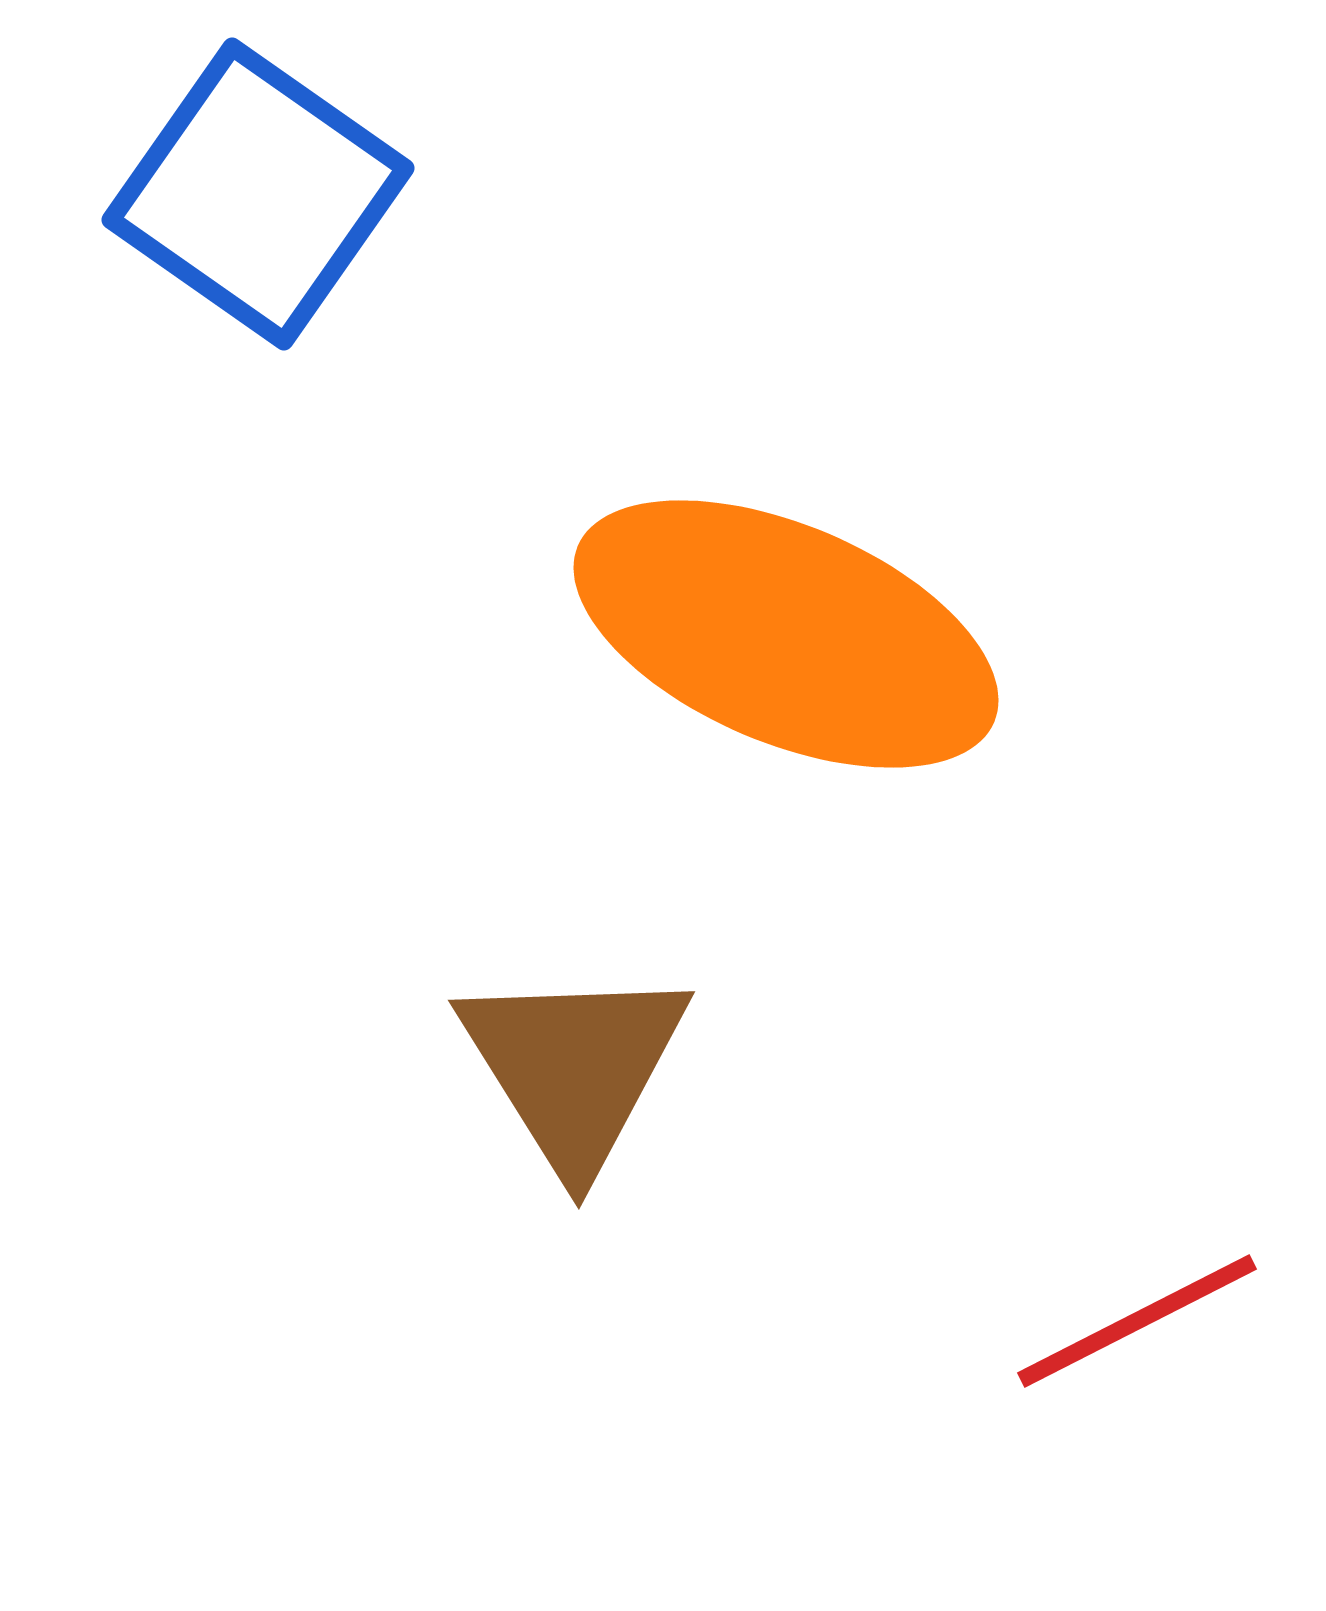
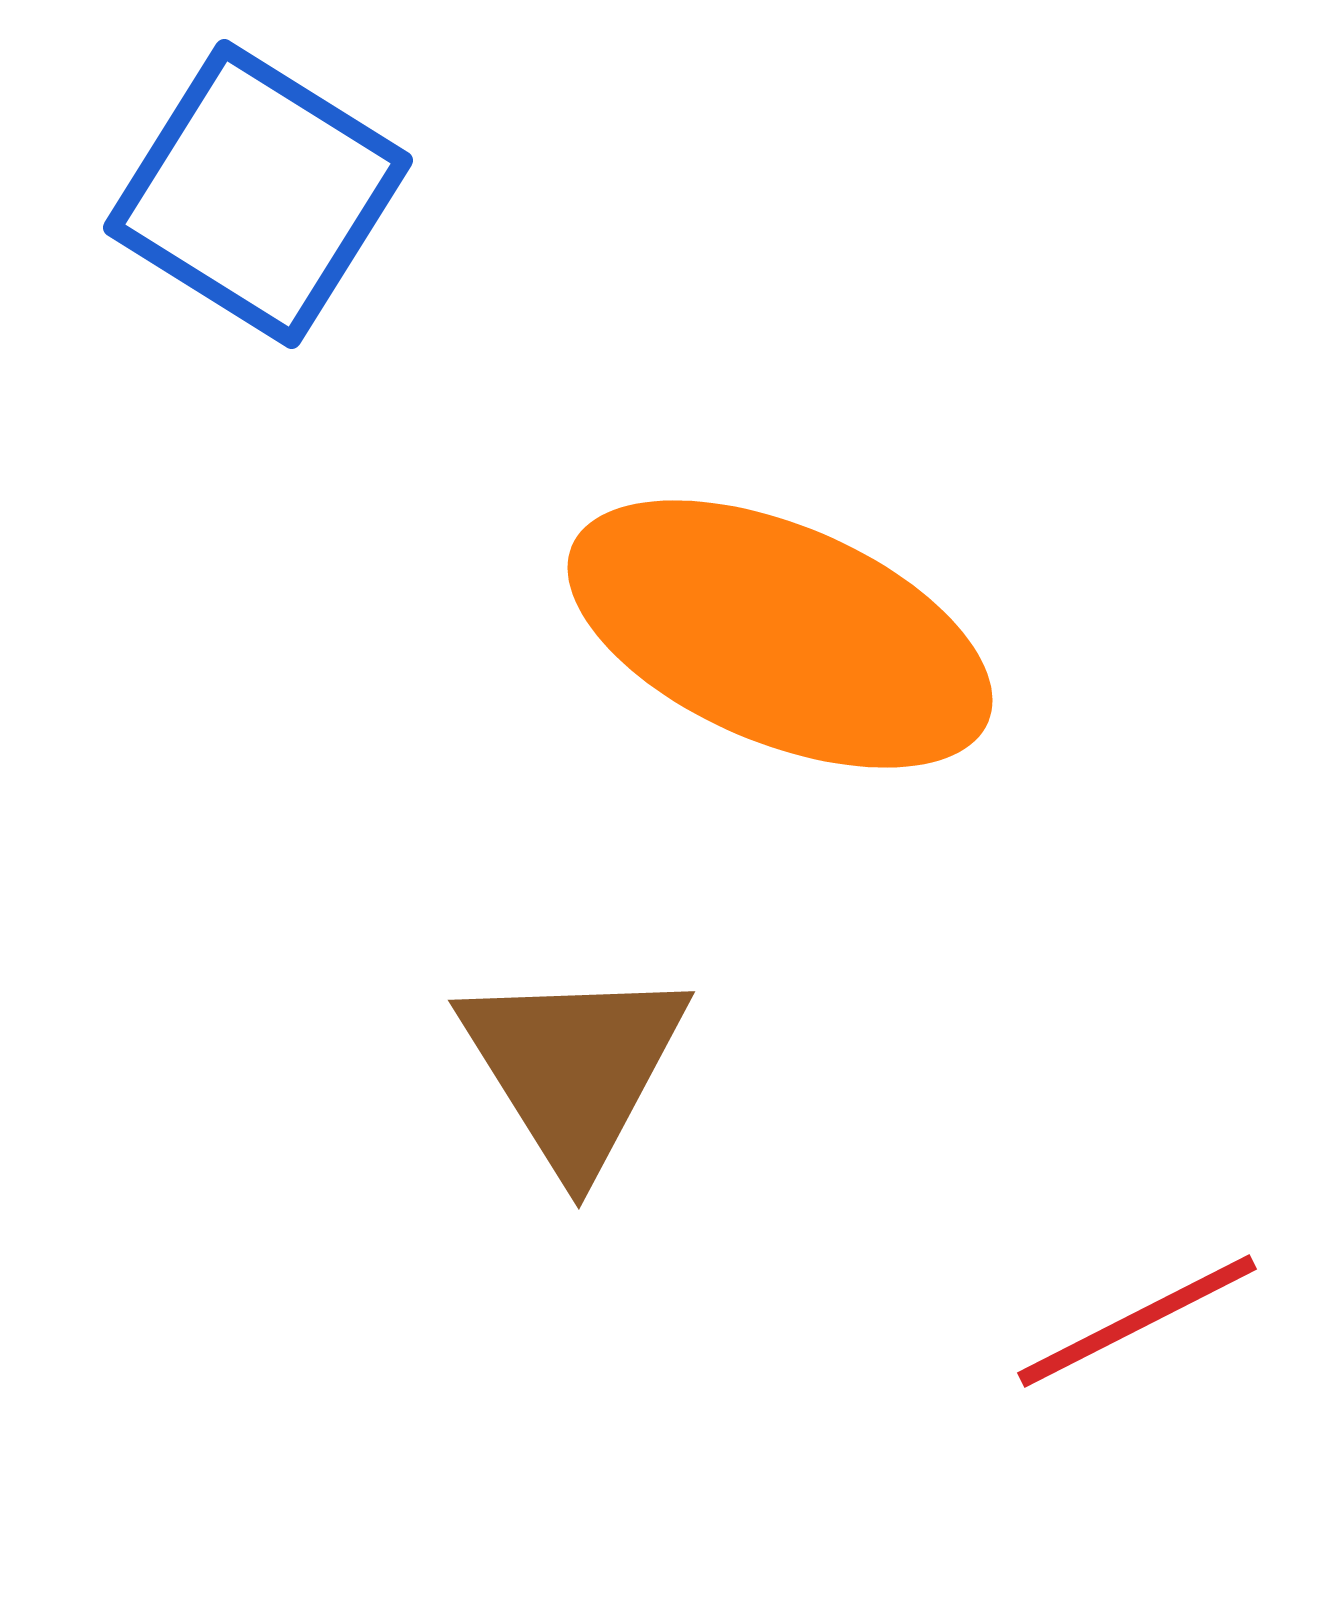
blue square: rotated 3 degrees counterclockwise
orange ellipse: moved 6 px left
